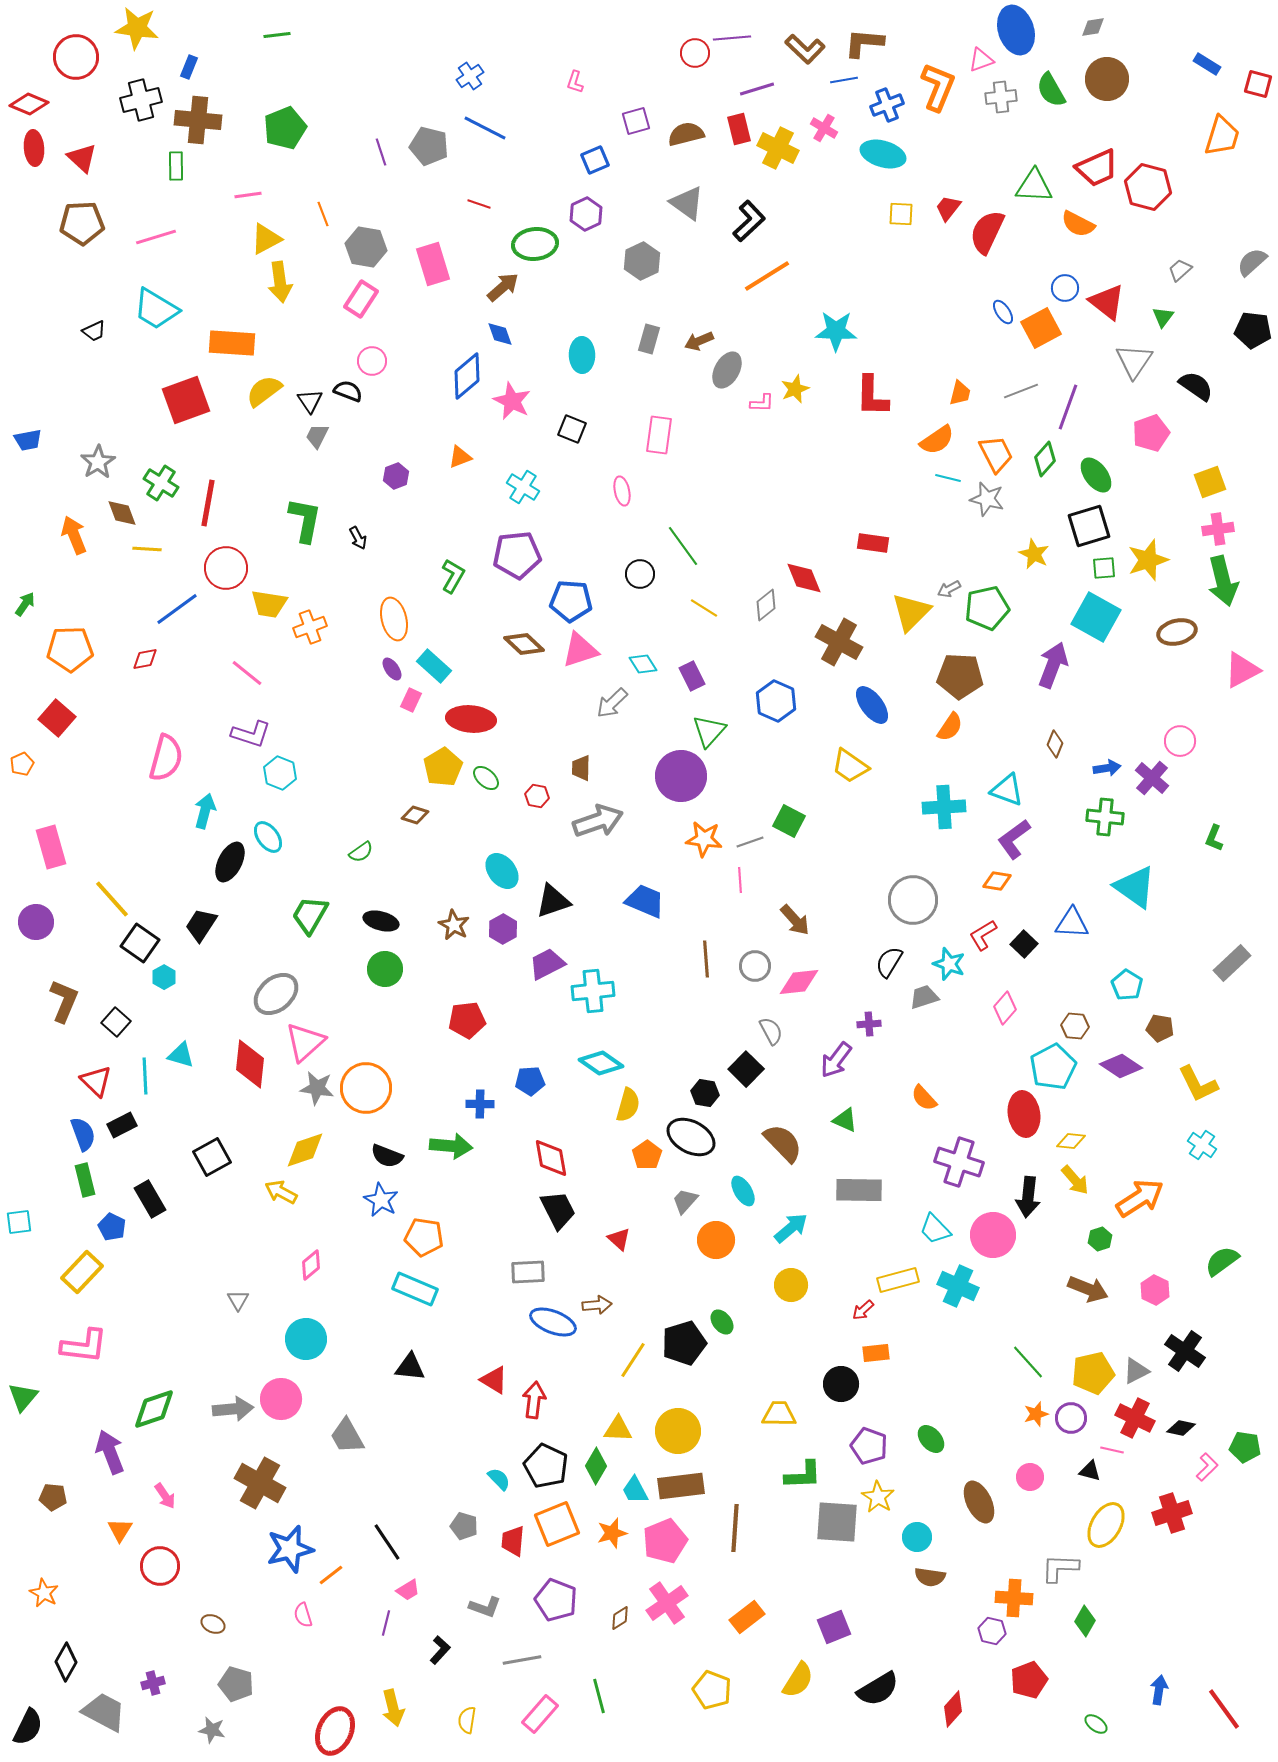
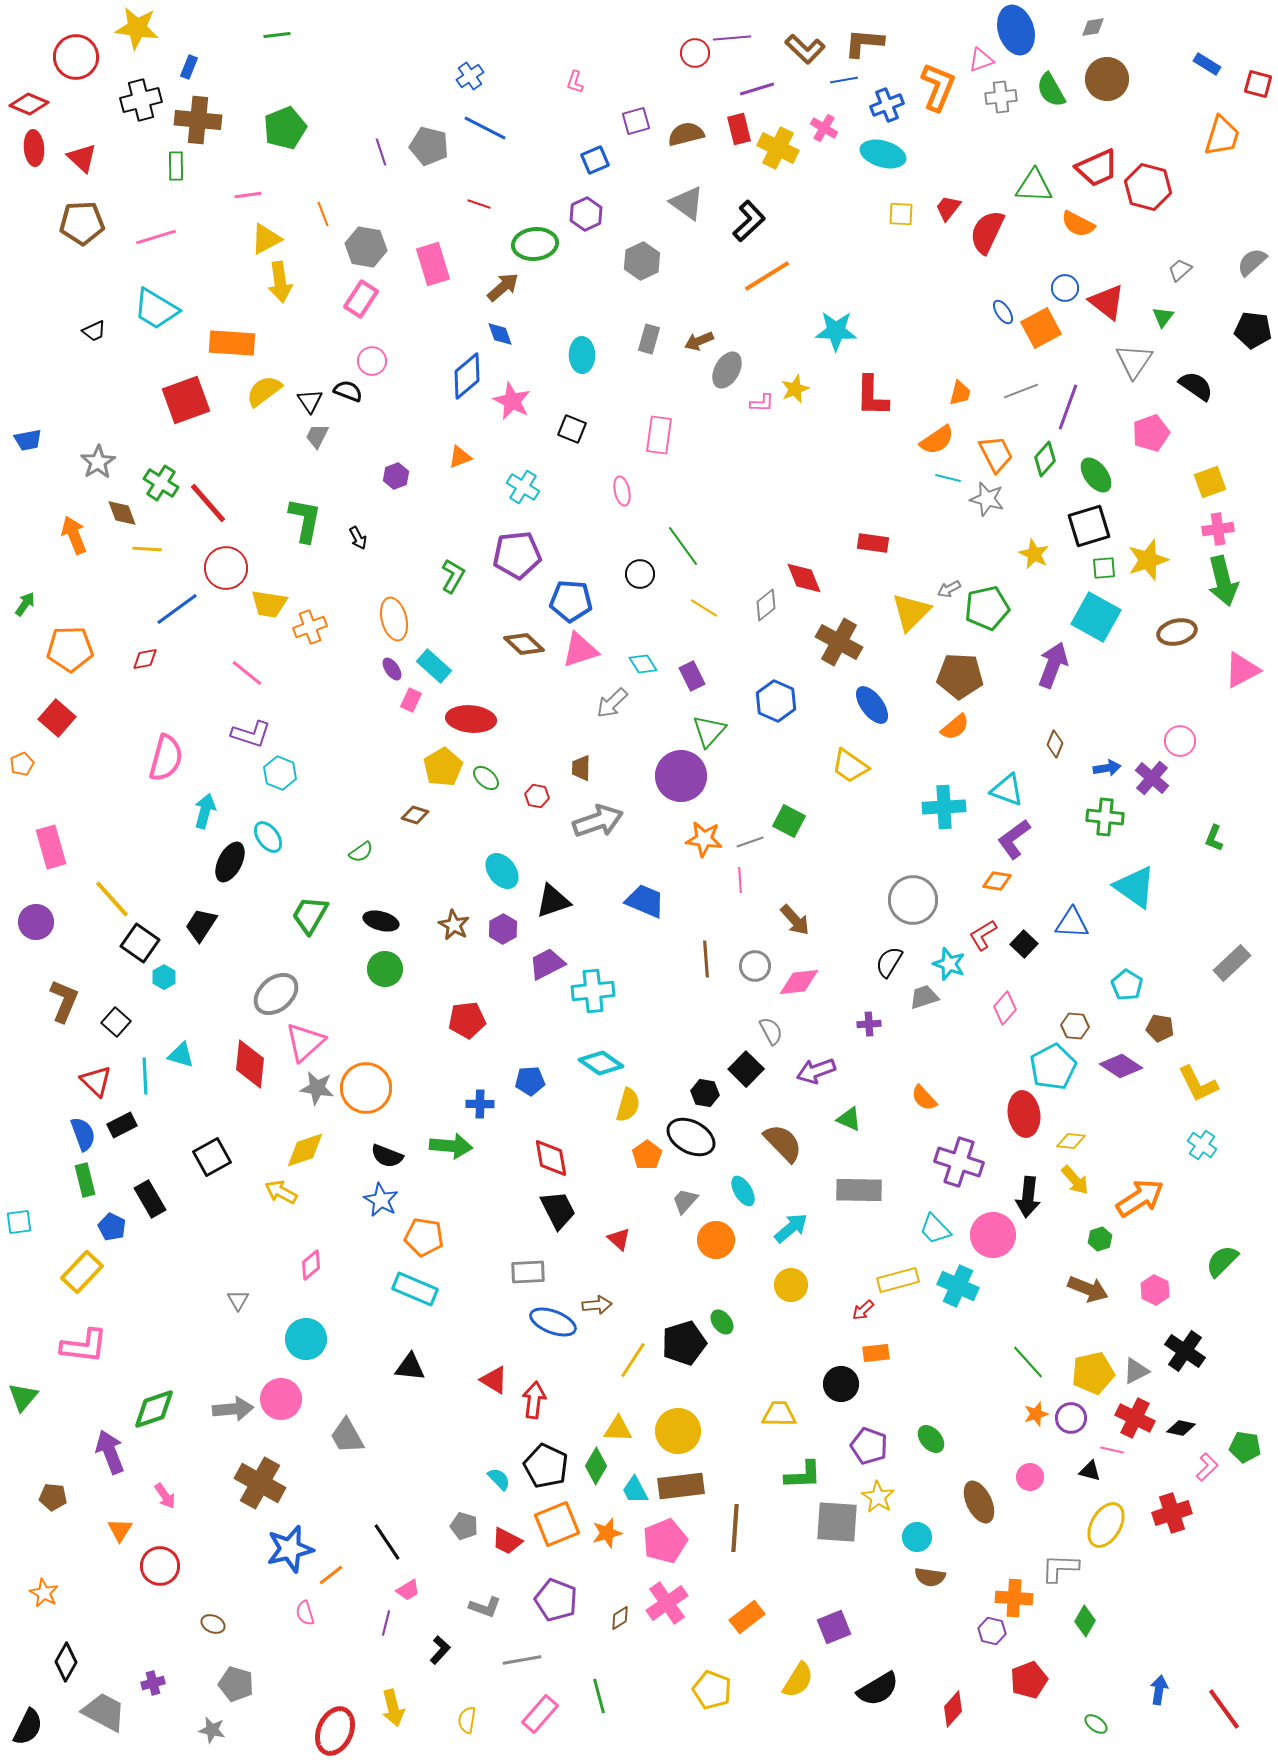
red line at (208, 503): rotated 51 degrees counterclockwise
orange semicircle at (950, 727): moved 5 px right; rotated 16 degrees clockwise
purple arrow at (836, 1060): moved 20 px left, 11 px down; rotated 33 degrees clockwise
green triangle at (845, 1120): moved 4 px right, 1 px up
green semicircle at (1222, 1261): rotated 9 degrees counterclockwise
orange star at (612, 1533): moved 5 px left
red trapezoid at (513, 1541): moved 6 px left; rotated 68 degrees counterclockwise
pink semicircle at (303, 1615): moved 2 px right, 2 px up
